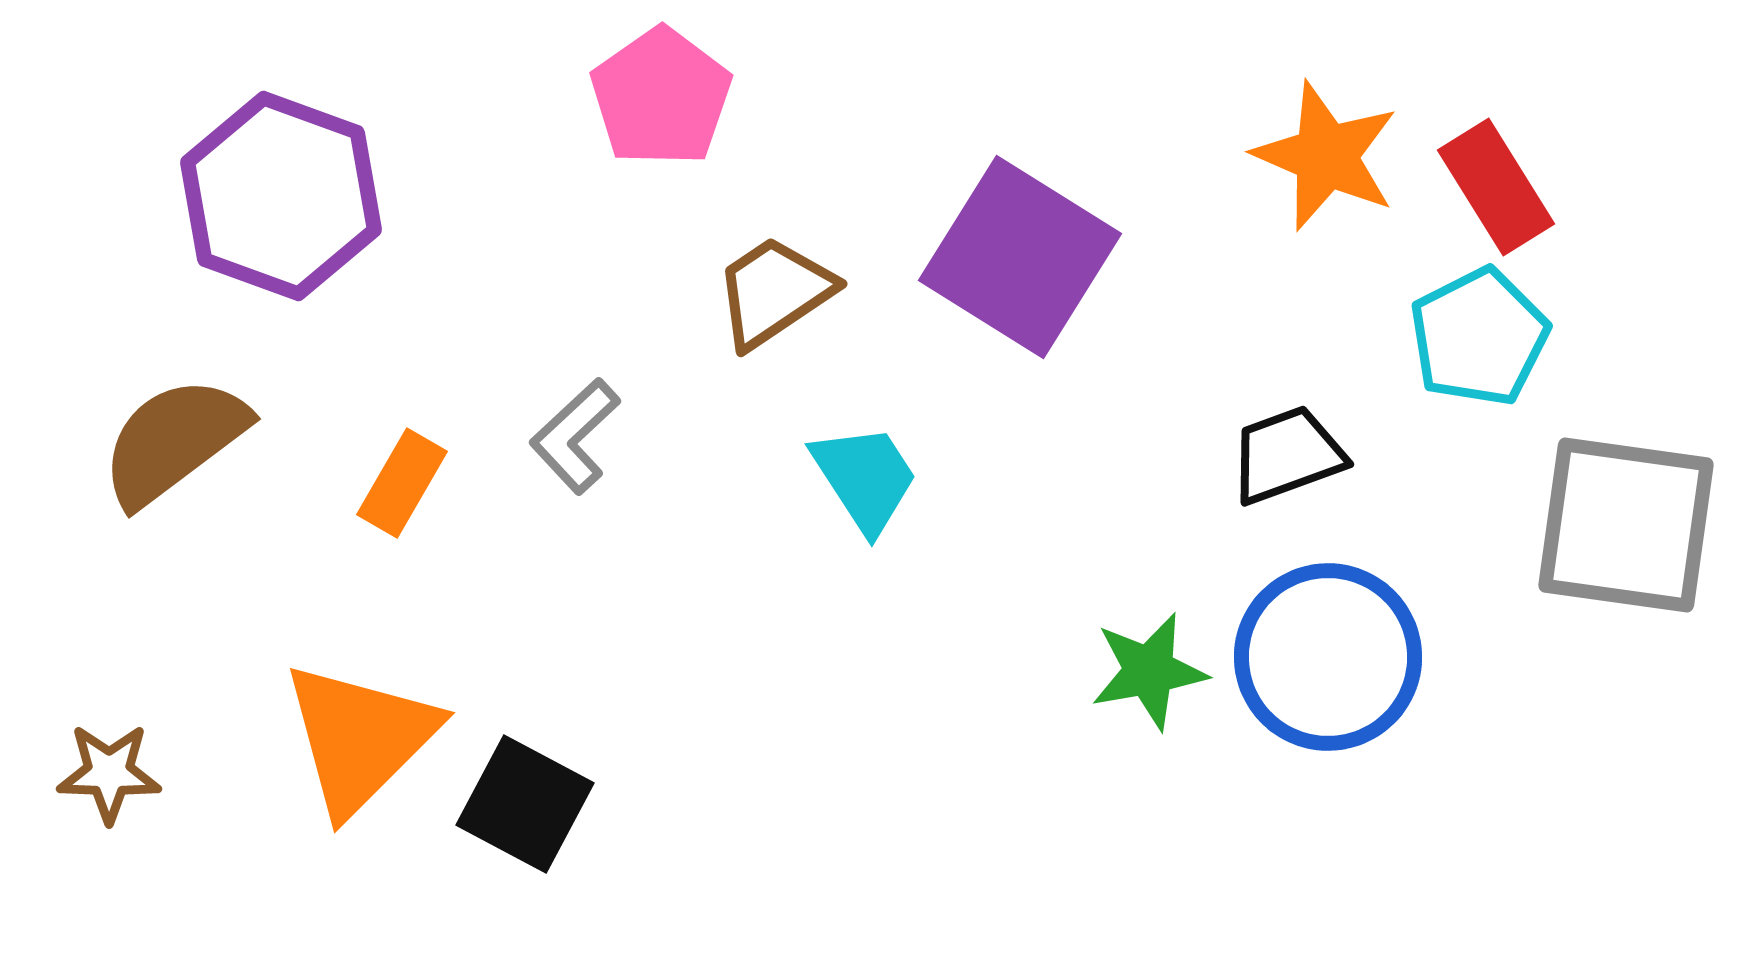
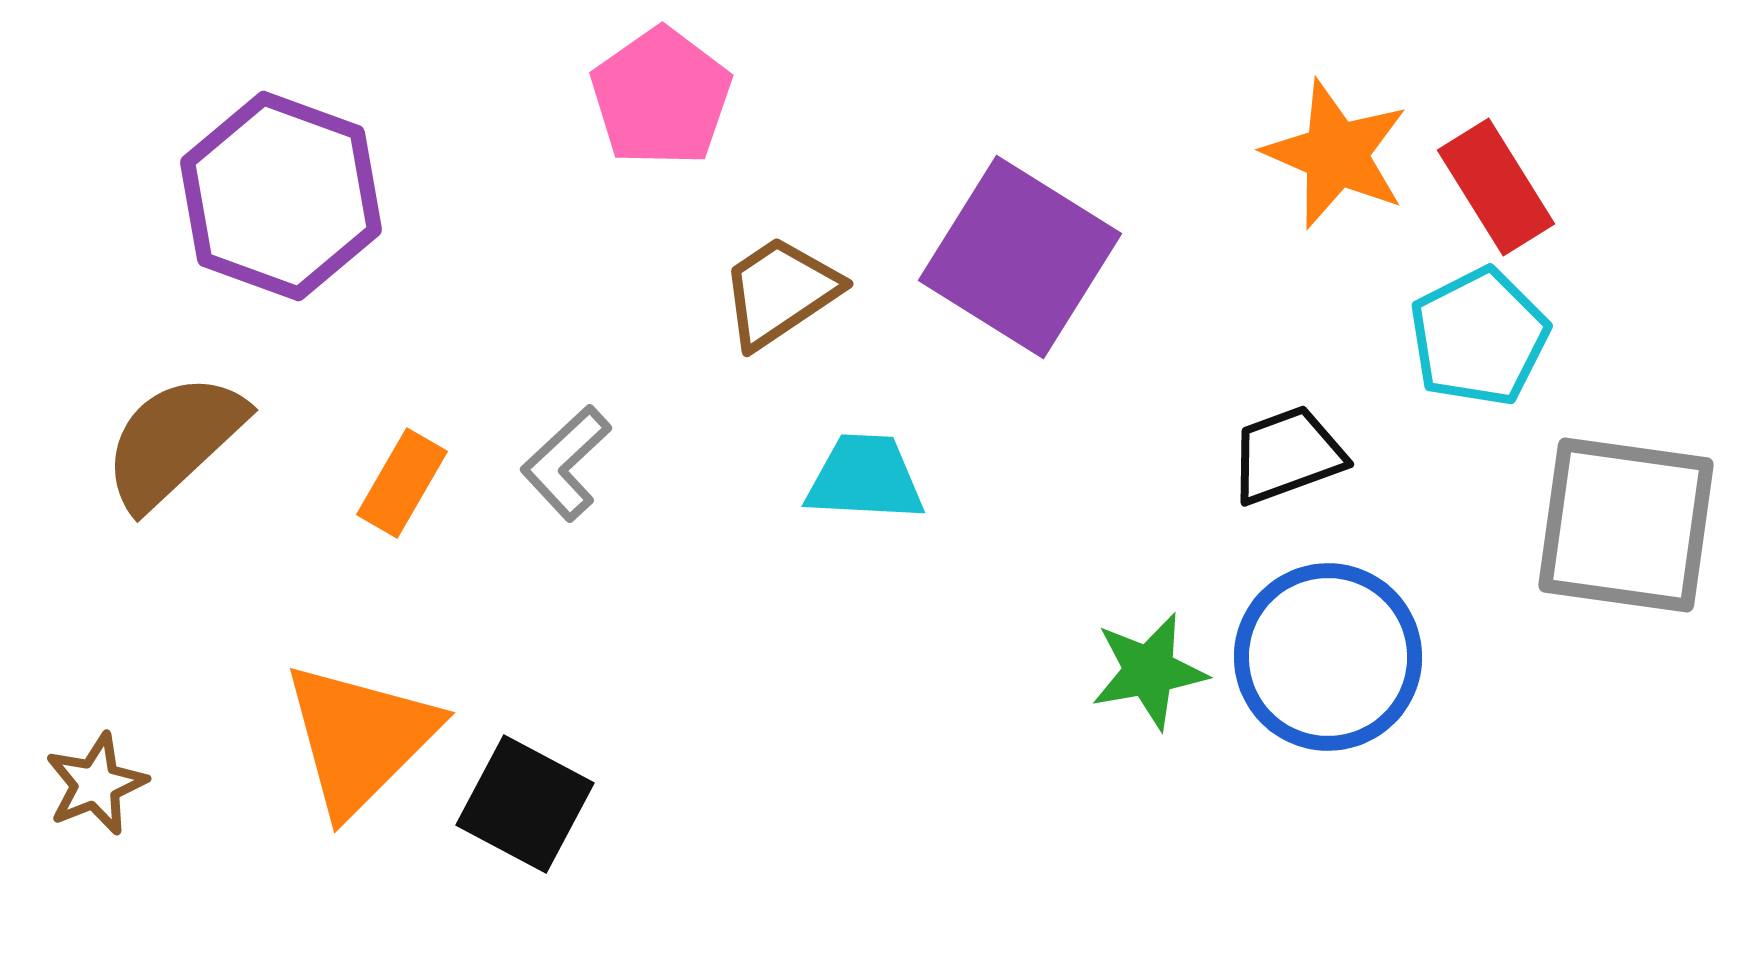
orange star: moved 10 px right, 2 px up
brown trapezoid: moved 6 px right
gray L-shape: moved 9 px left, 27 px down
brown semicircle: rotated 6 degrees counterclockwise
cyan trapezoid: rotated 54 degrees counterclockwise
brown star: moved 13 px left, 11 px down; rotated 24 degrees counterclockwise
